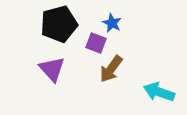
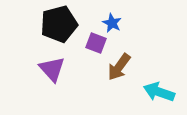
brown arrow: moved 8 px right, 2 px up
